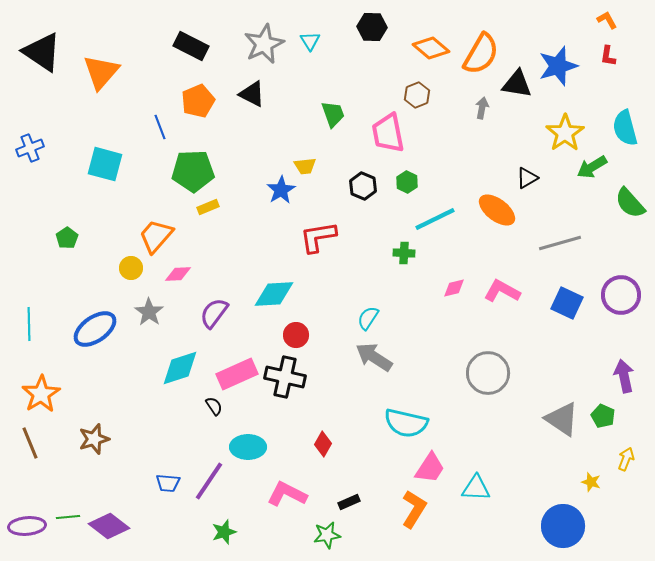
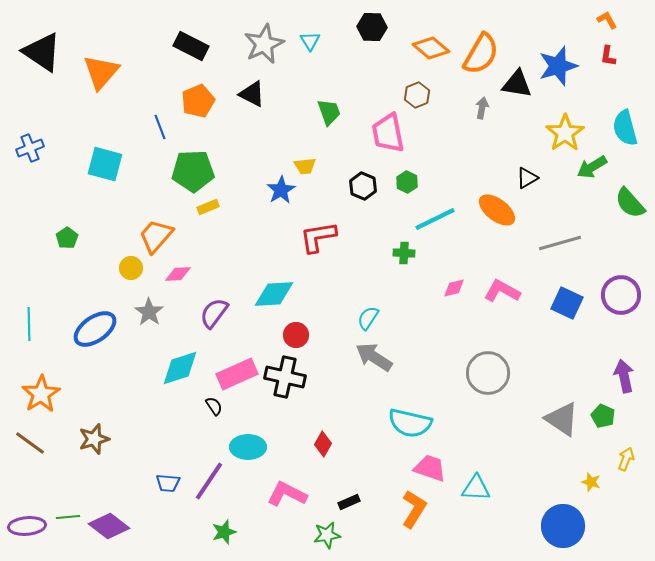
green trapezoid at (333, 114): moved 4 px left, 2 px up
cyan semicircle at (406, 423): moved 4 px right
brown line at (30, 443): rotated 32 degrees counterclockwise
pink trapezoid at (430, 468): rotated 104 degrees counterclockwise
